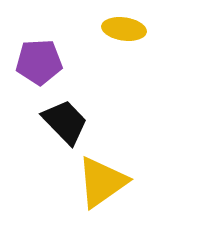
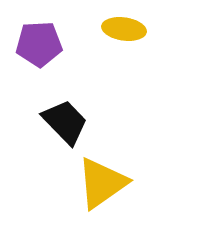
purple pentagon: moved 18 px up
yellow triangle: moved 1 px down
